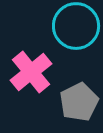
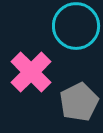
pink cross: rotated 6 degrees counterclockwise
